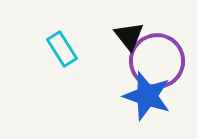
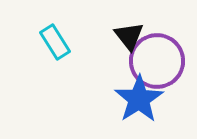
cyan rectangle: moved 7 px left, 7 px up
blue star: moved 8 px left, 3 px down; rotated 21 degrees clockwise
